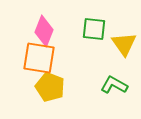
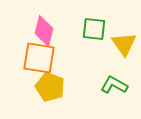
pink diamond: rotated 8 degrees counterclockwise
